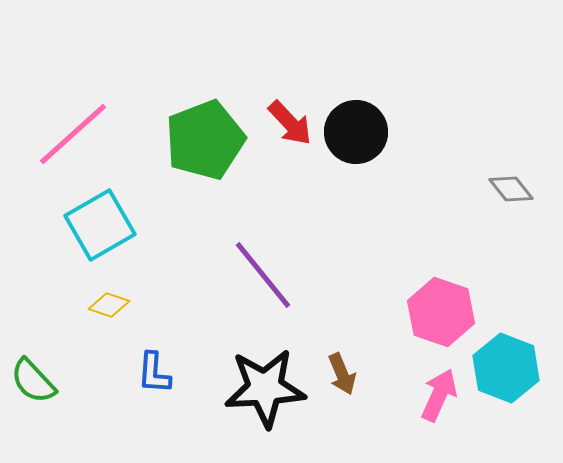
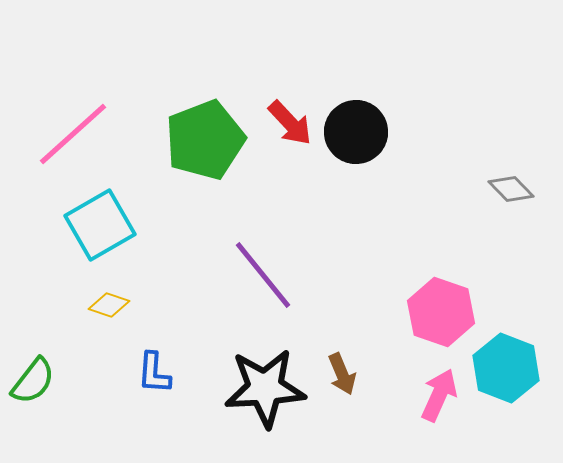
gray diamond: rotated 6 degrees counterclockwise
green semicircle: rotated 99 degrees counterclockwise
